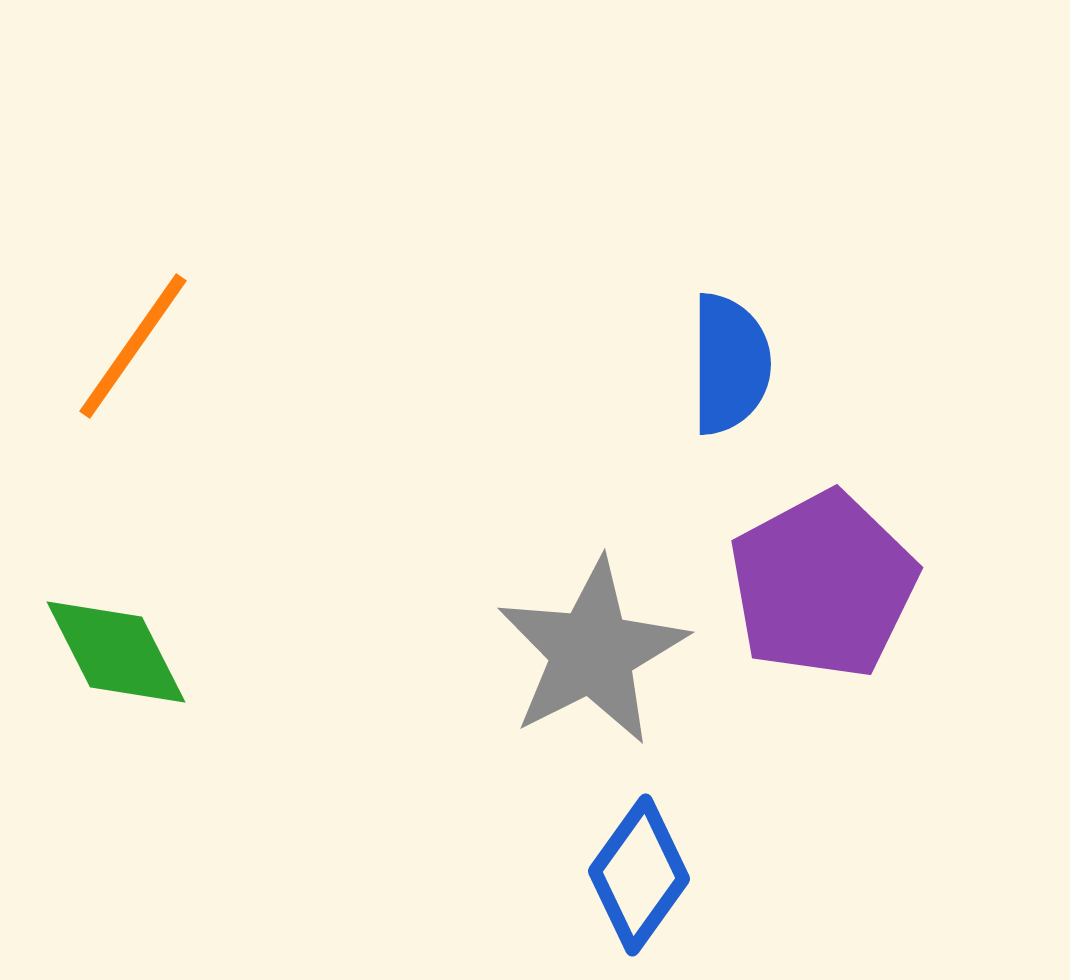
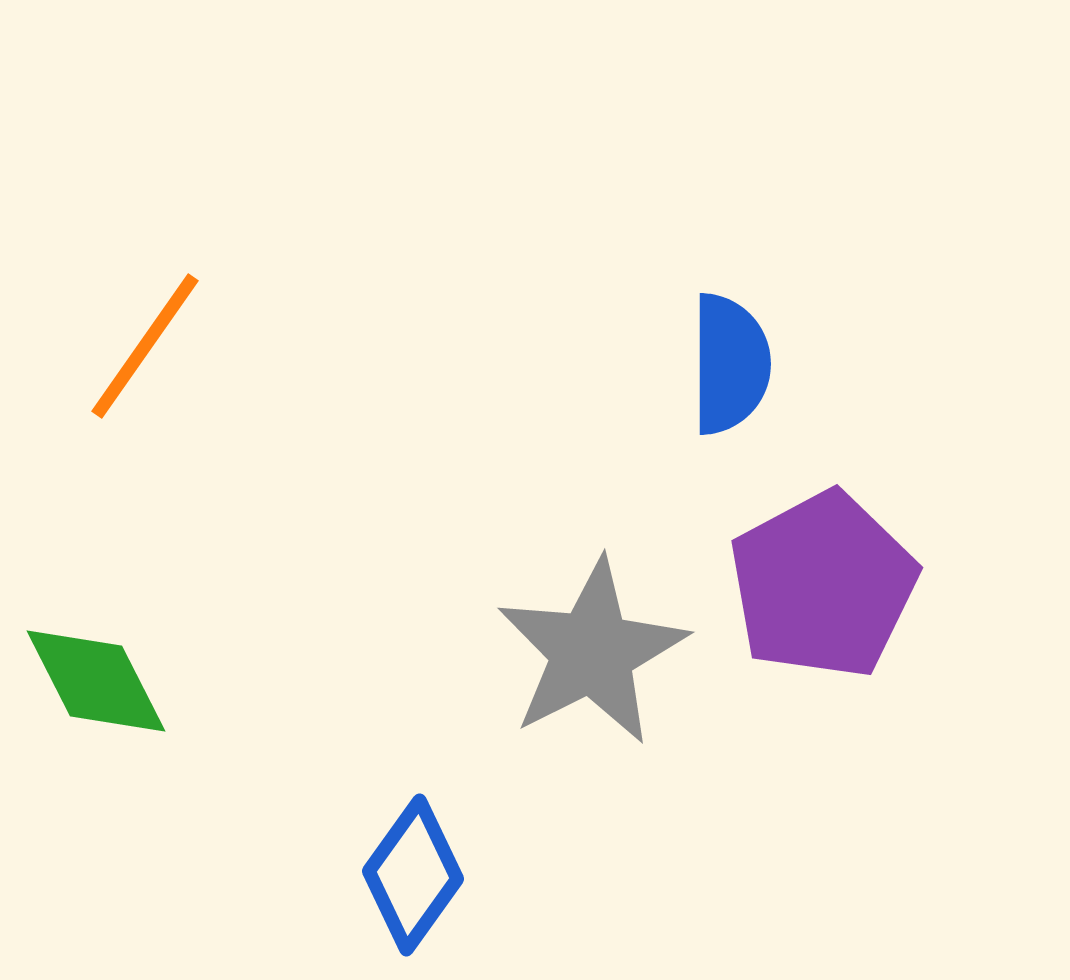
orange line: moved 12 px right
green diamond: moved 20 px left, 29 px down
blue diamond: moved 226 px left
